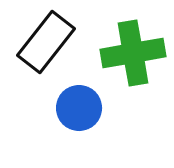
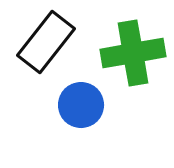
blue circle: moved 2 px right, 3 px up
